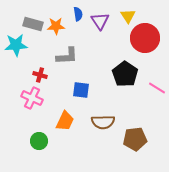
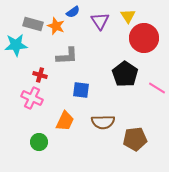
blue semicircle: moved 5 px left, 2 px up; rotated 64 degrees clockwise
orange star: rotated 24 degrees clockwise
red circle: moved 1 px left
green circle: moved 1 px down
